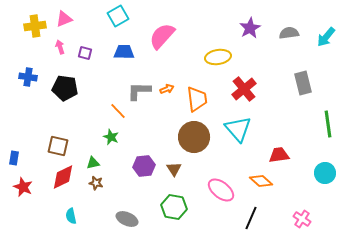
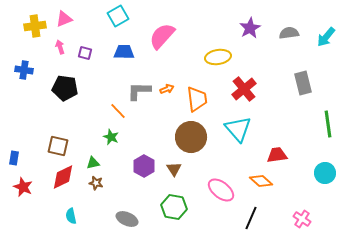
blue cross: moved 4 px left, 7 px up
brown circle: moved 3 px left
red trapezoid: moved 2 px left
purple hexagon: rotated 25 degrees counterclockwise
